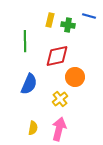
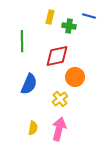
yellow rectangle: moved 3 px up
green cross: moved 1 px right, 1 px down
green line: moved 3 px left
